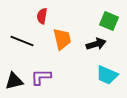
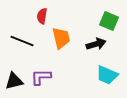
orange trapezoid: moved 1 px left, 1 px up
